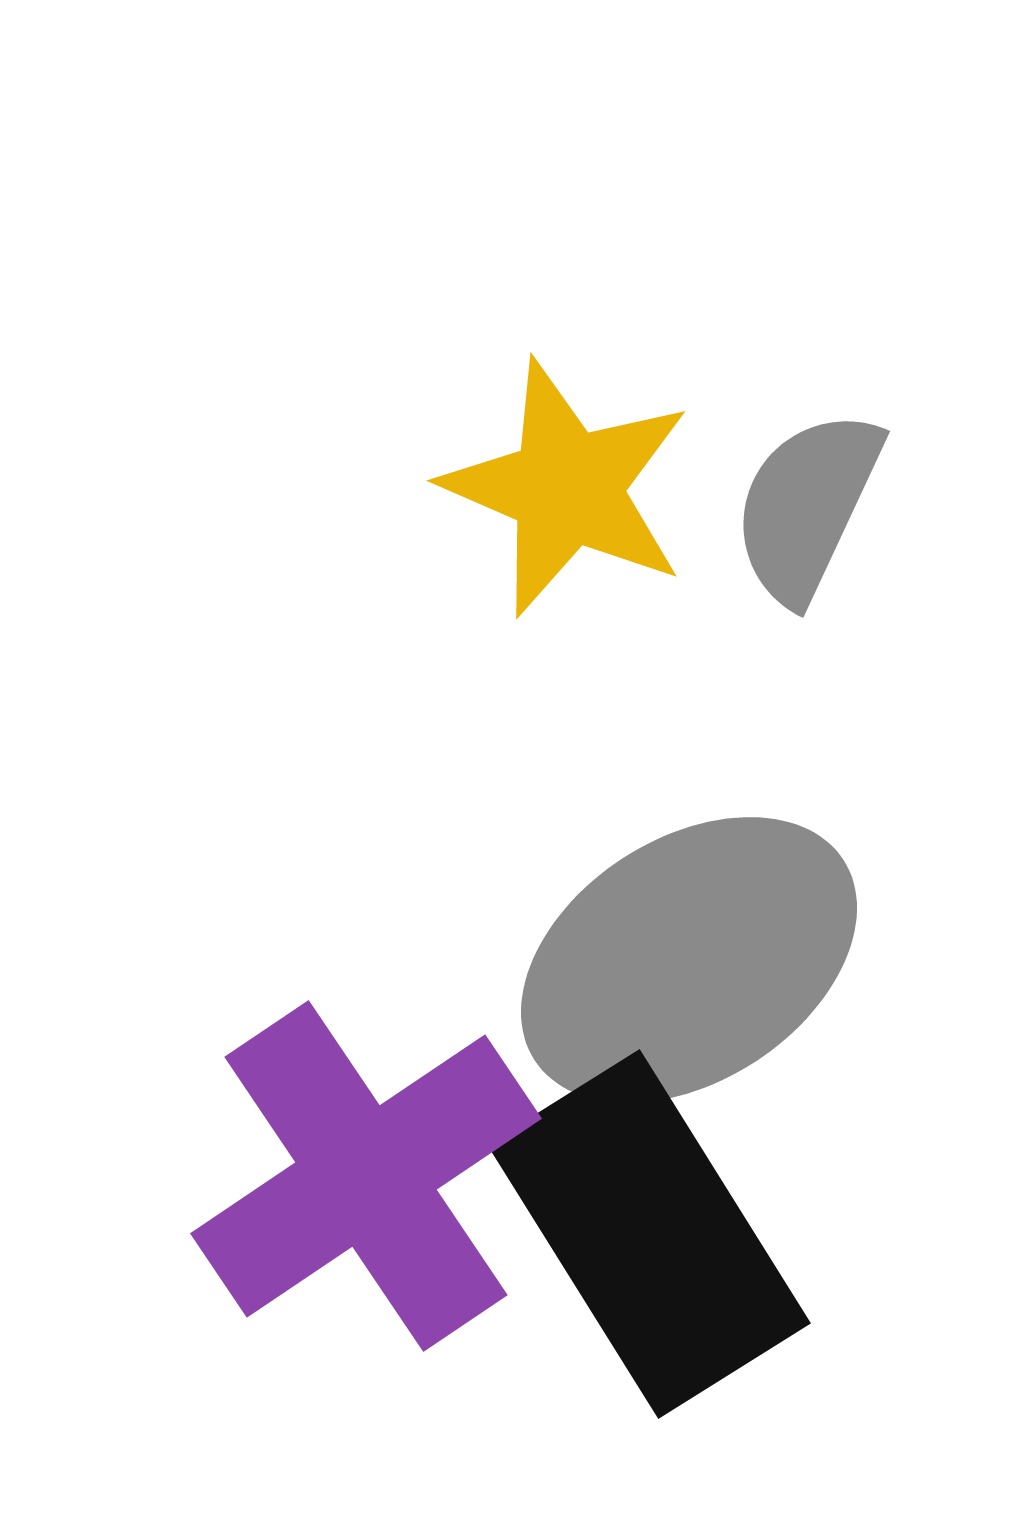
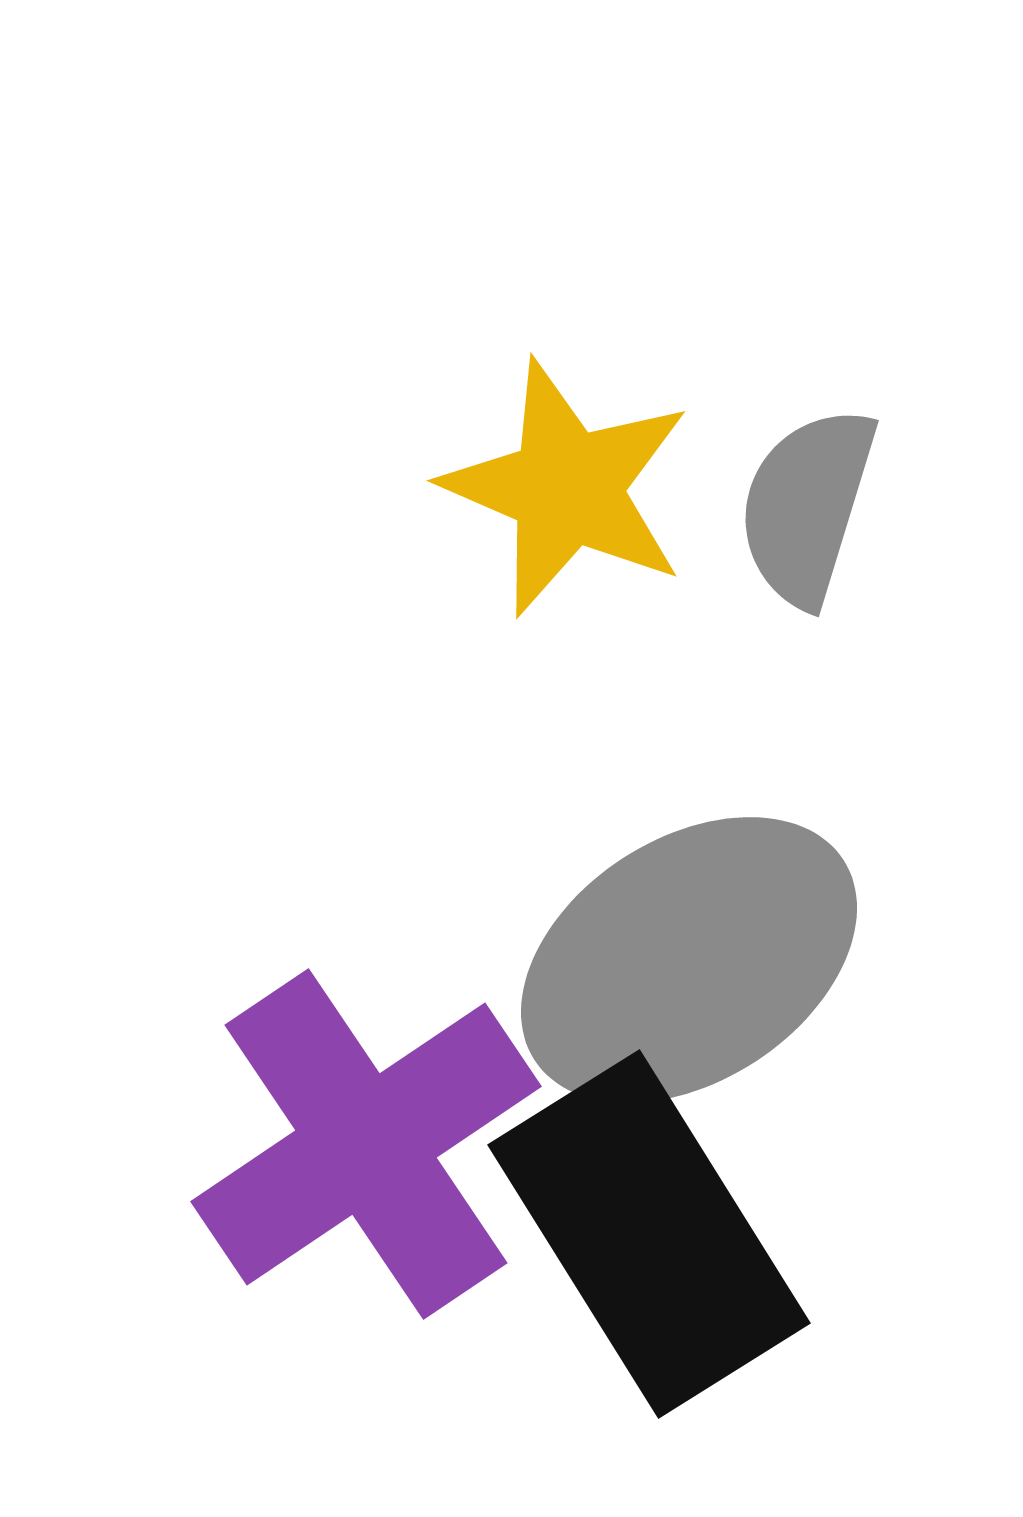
gray semicircle: rotated 8 degrees counterclockwise
purple cross: moved 32 px up
